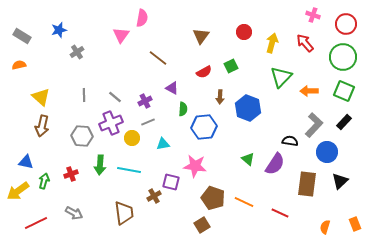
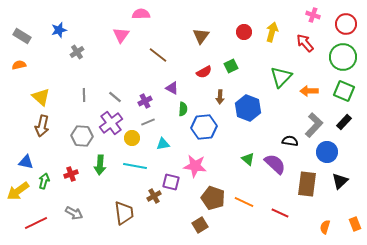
pink semicircle at (142, 18): moved 1 px left, 4 px up; rotated 102 degrees counterclockwise
yellow arrow at (272, 43): moved 11 px up
brown line at (158, 58): moved 3 px up
purple cross at (111, 123): rotated 15 degrees counterclockwise
purple semicircle at (275, 164): rotated 80 degrees counterclockwise
cyan line at (129, 170): moved 6 px right, 4 px up
brown square at (202, 225): moved 2 px left
